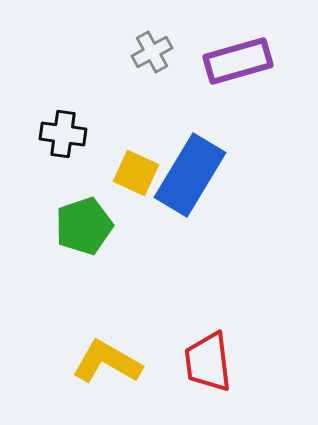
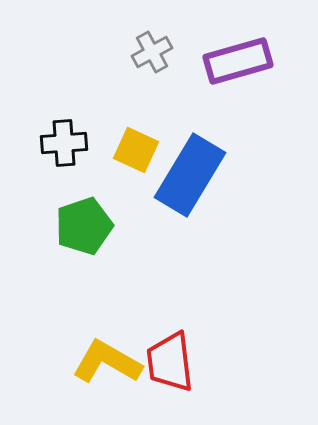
black cross: moved 1 px right, 9 px down; rotated 12 degrees counterclockwise
yellow square: moved 23 px up
red trapezoid: moved 38 px left
